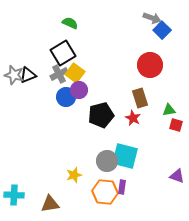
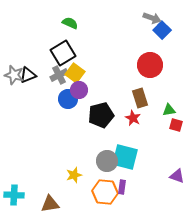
gray cross: moved 1 px down
blue circle: moved 2 px right, 2 px down
cyan square: moved 1 px down
